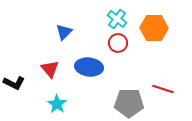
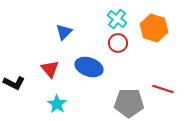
orange hexagon: rotated 16 degrees clockwise
blue ellipse: rotated 12 degrees clockwise
